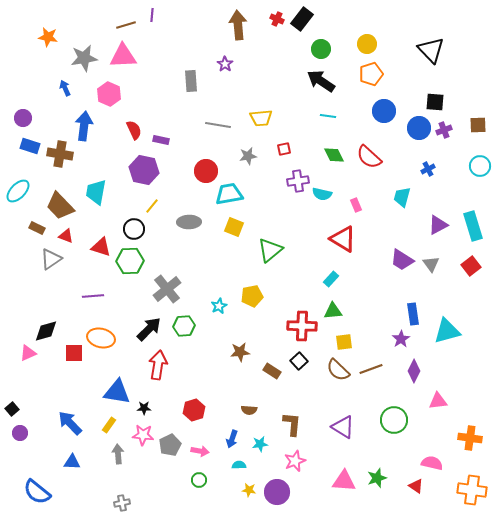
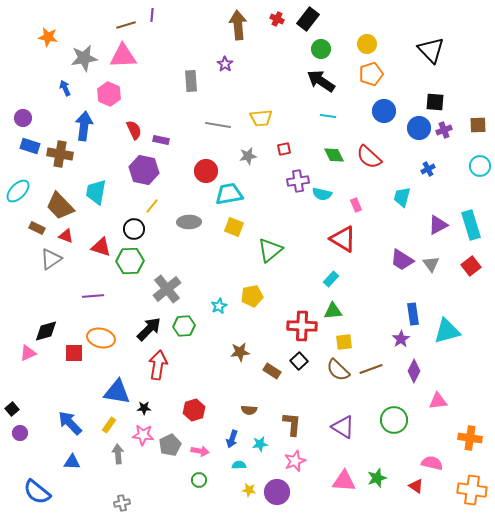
black rectangle at (302, 19): moved 6 px right
cyan rectangle at (473, 226): moved 2 px left, 1 px up
